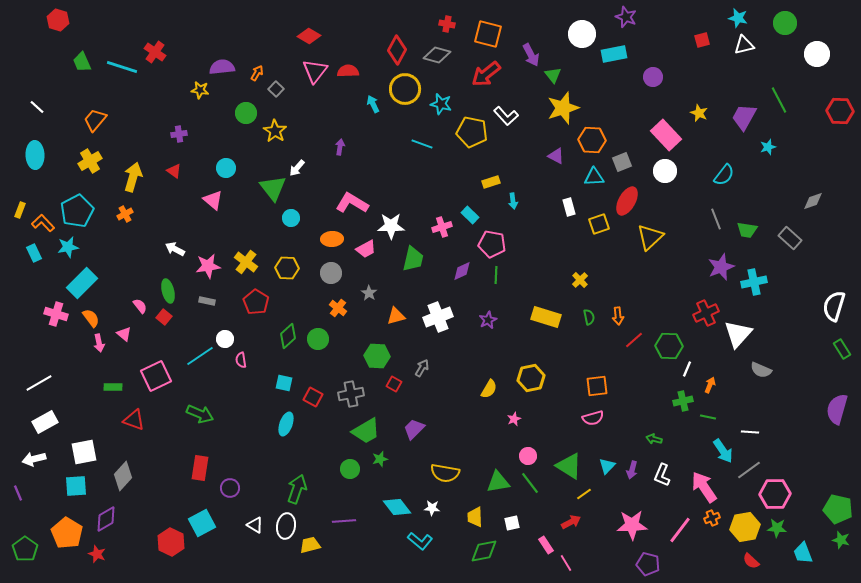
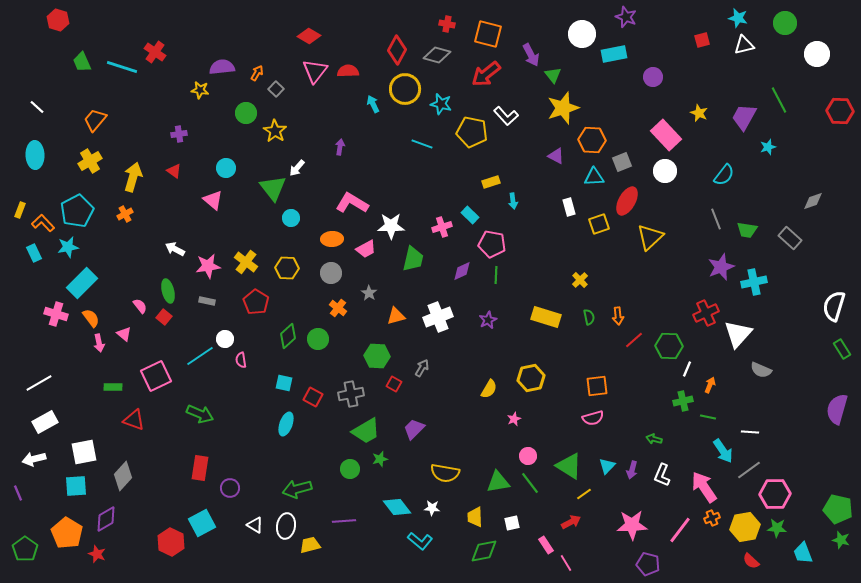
green arrow at (297, 489): rotated 124 degrees counterclockwise
